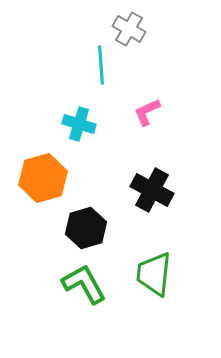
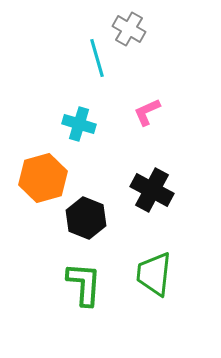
cyan line: moved 4 px left, 7 px up; rotated 12 degrees counterclockwise
black hexagon: moved 10 px up; rotated 21 degrees counterclockwise
green L-shape: rotated 33 degrees clockwise
